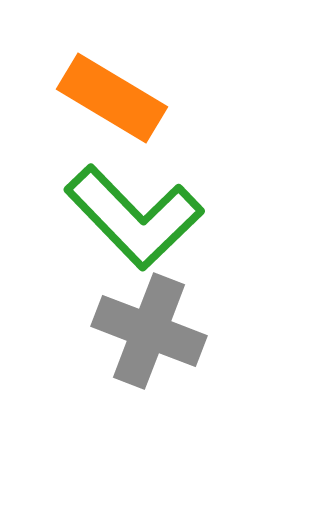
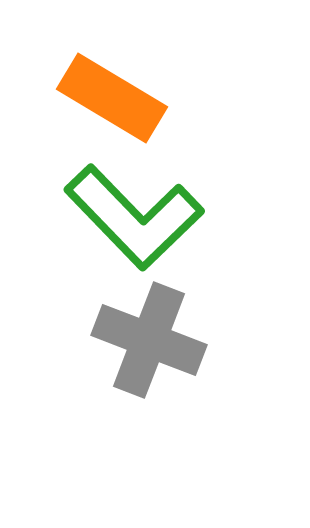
gray cross: moved 9 px down
